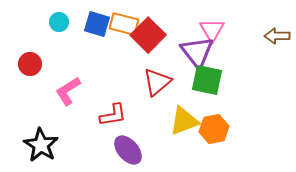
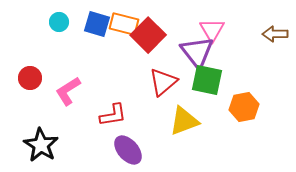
brown arrow: moved 2 px left, 2 px up
red circle: moved 14 px down
red triangle: moved 6 px right
orange hexagon: moved 30 px right, 22 px up
